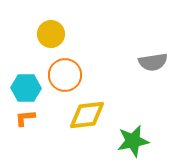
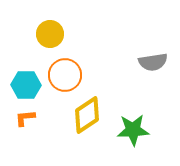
yellow circle: moved 1 px left
cyan hexagon: moved 3 px up
yellow diamond: rotated 27 degrees counterclockwise
green star: moved 11 px up; rotated 8 degrees clockwise
